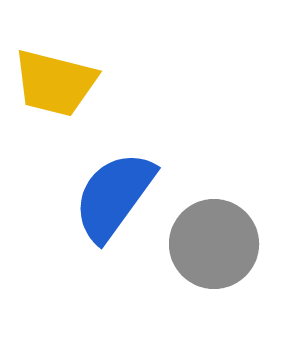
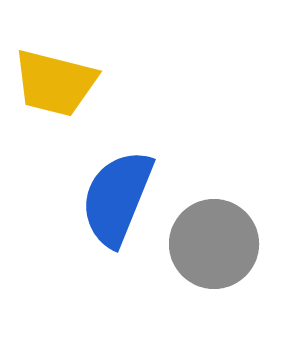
blue semicircle: moved 3 px right, 2 px down; rotated 14 degrees counterclockwise
